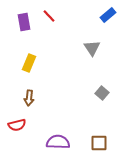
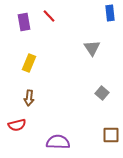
blue rectangle: moved 2 px right, 2 px up; rotated 56 degrees counterclockwise
brown square: moved 12 px right, 8 px up
